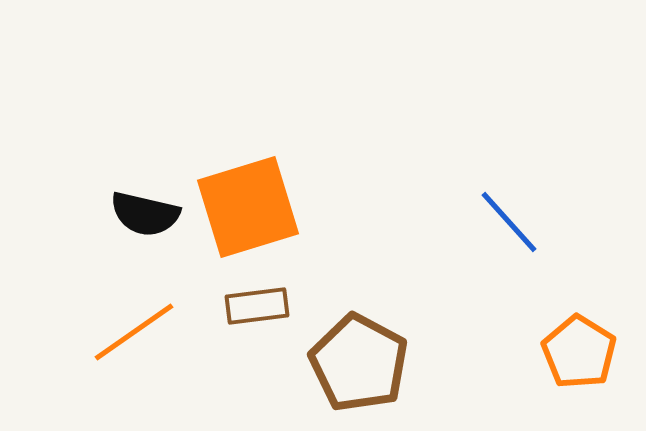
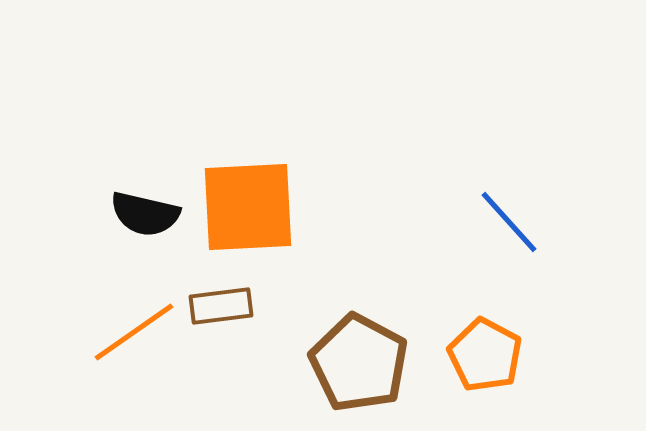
orange square: rotated 14 degrees clockwise
brown rectangle: moved 36 px left
orange pentagon: moved 94 px left, 3 px down; rotated 4 degrees counterclockwise
